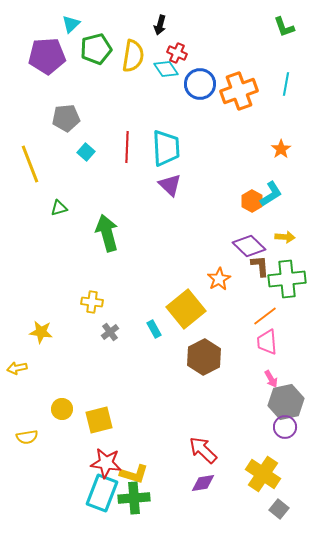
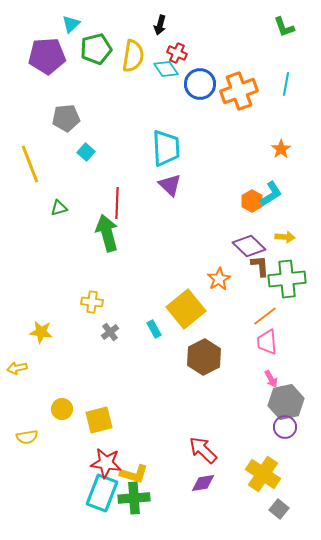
red line at (127, 147): moved 10 px left, 56 px down
